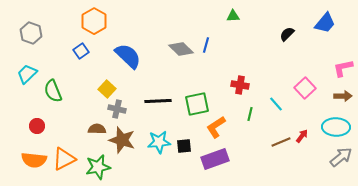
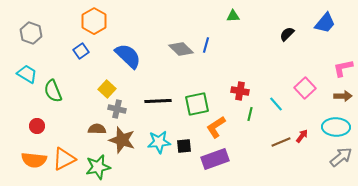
cyan trapezoid: rotated 75 degrees clockwise
red cross: moved 6 px down
